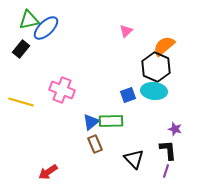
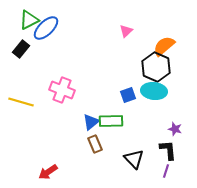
green triangle: rotated 15 degrees counterclockwise
